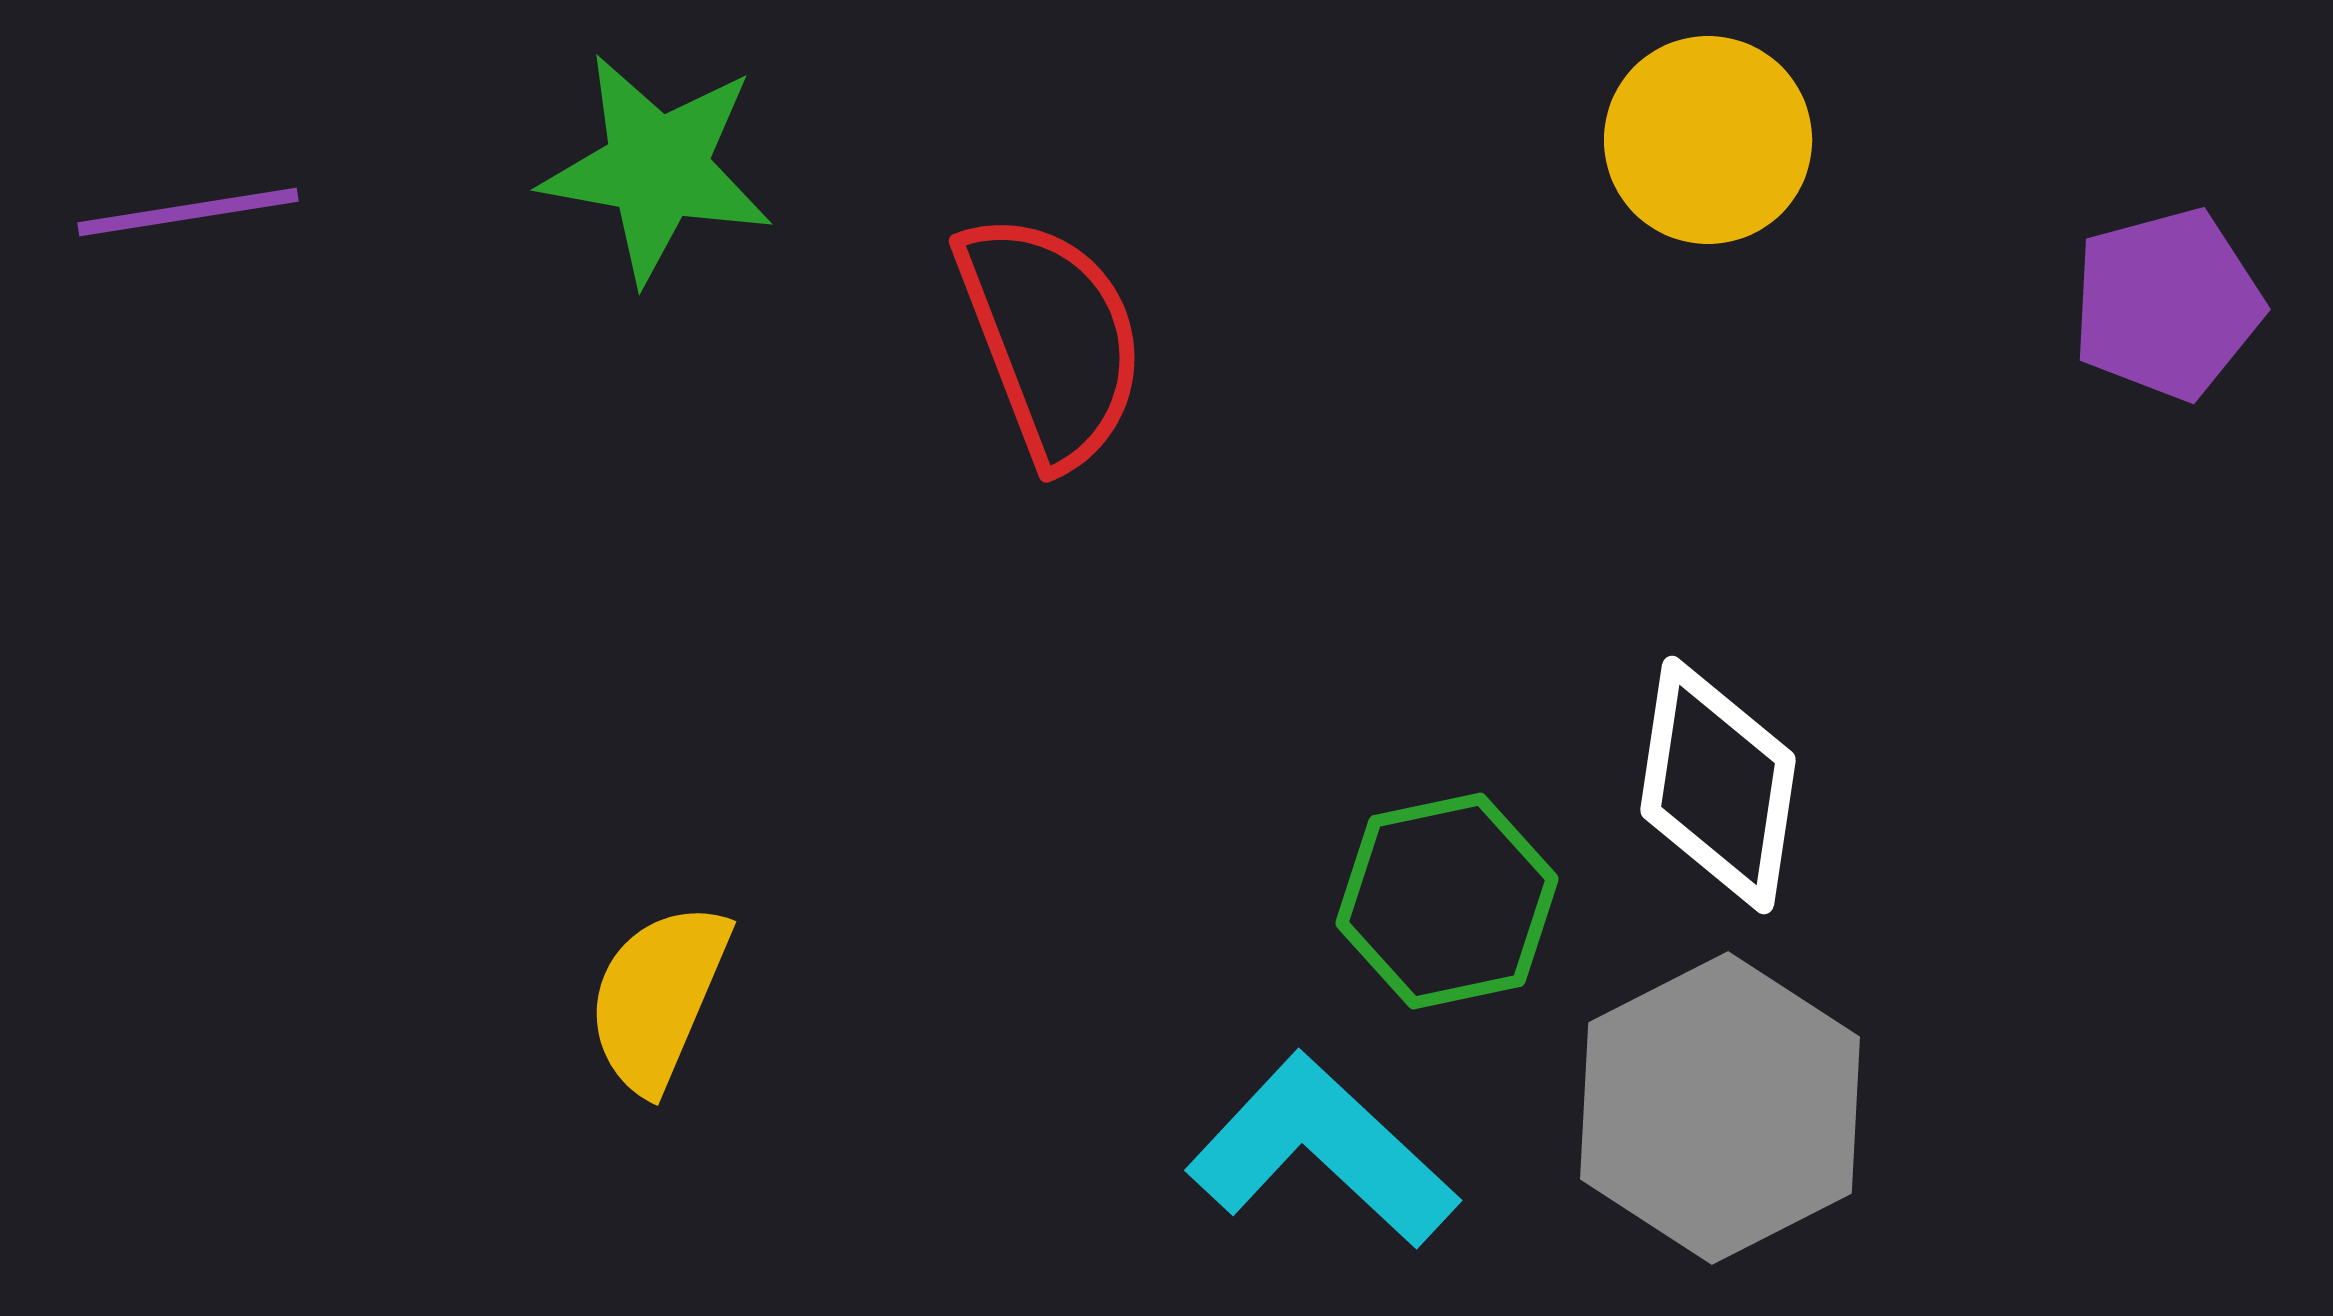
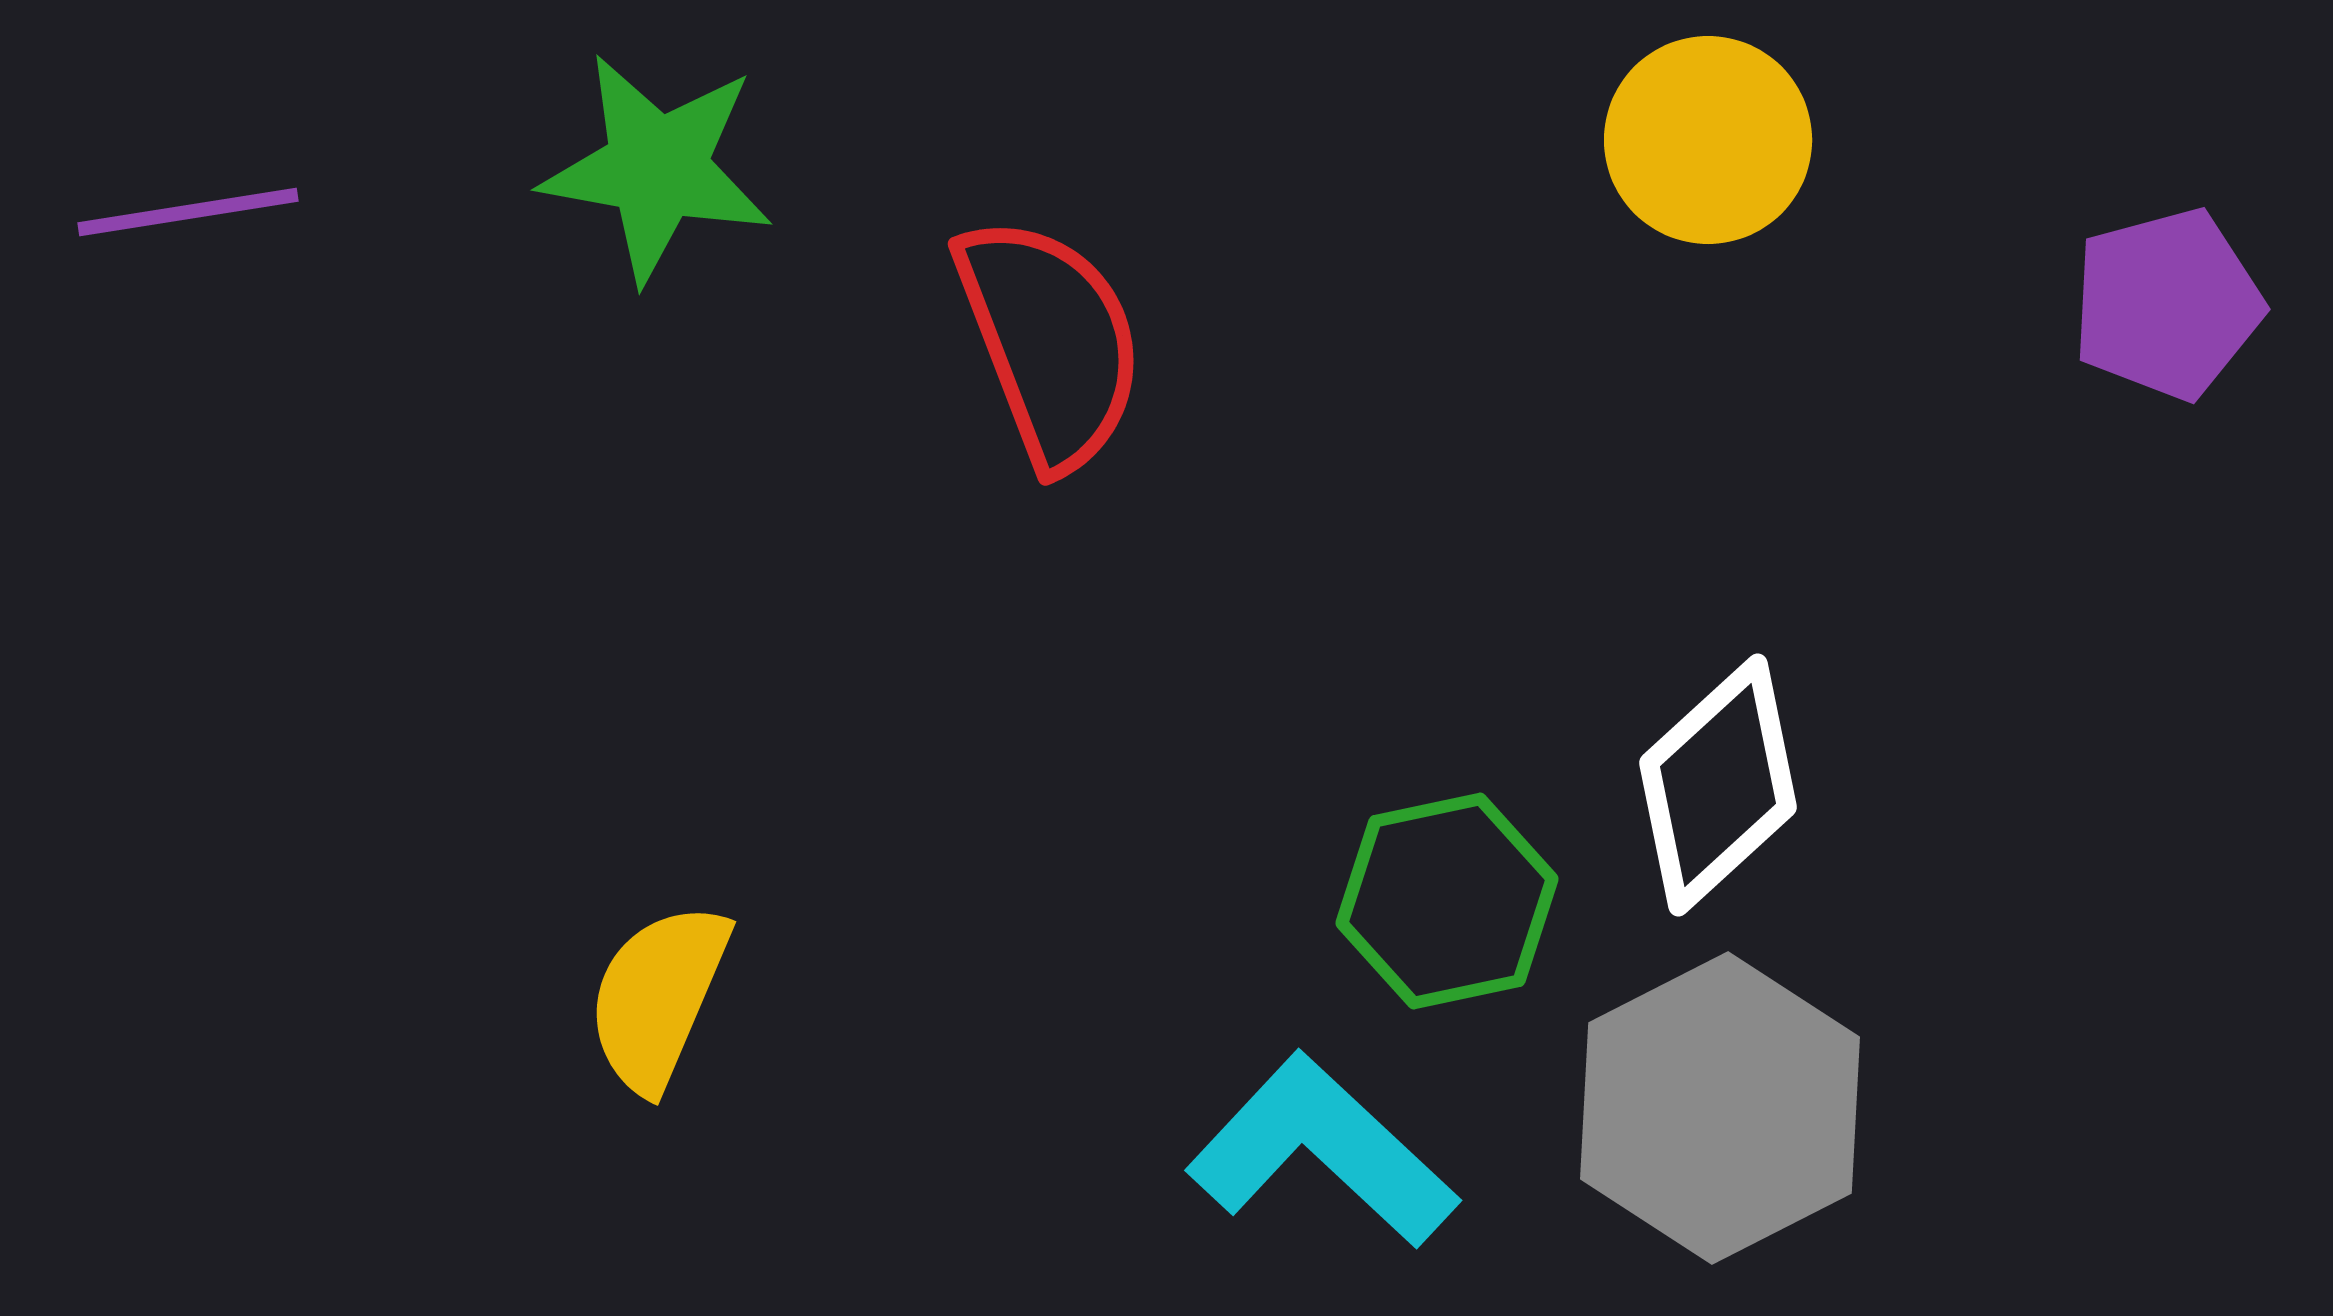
red semicircle: moved 1 px left, 3 px down
white diamond: rotated 39 degrees clockwise
